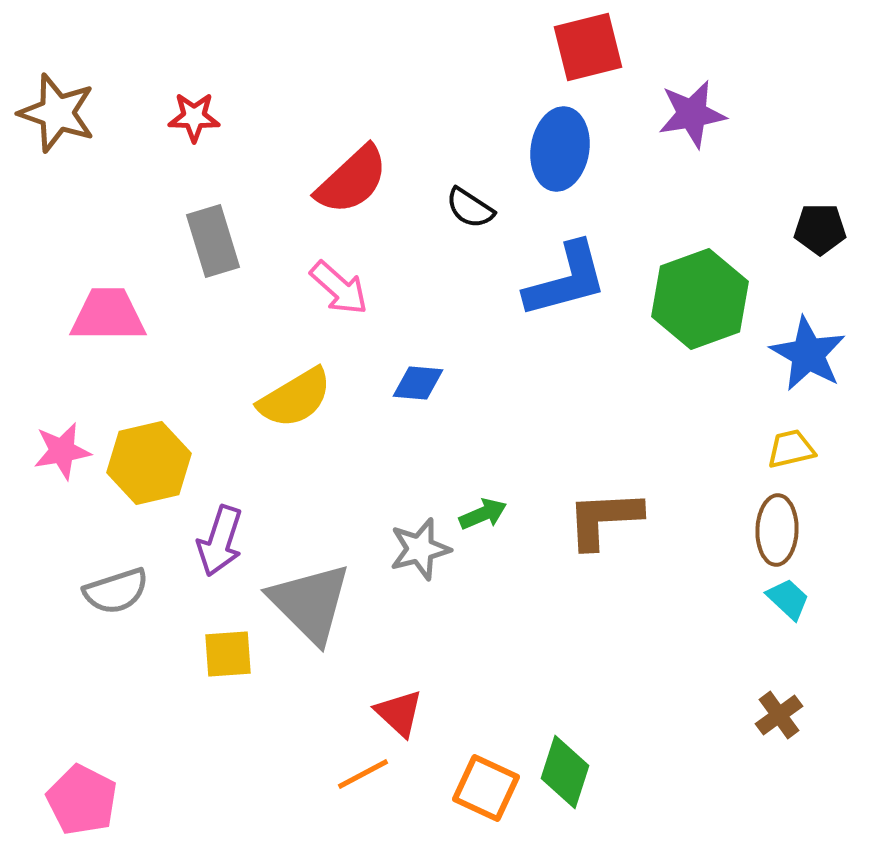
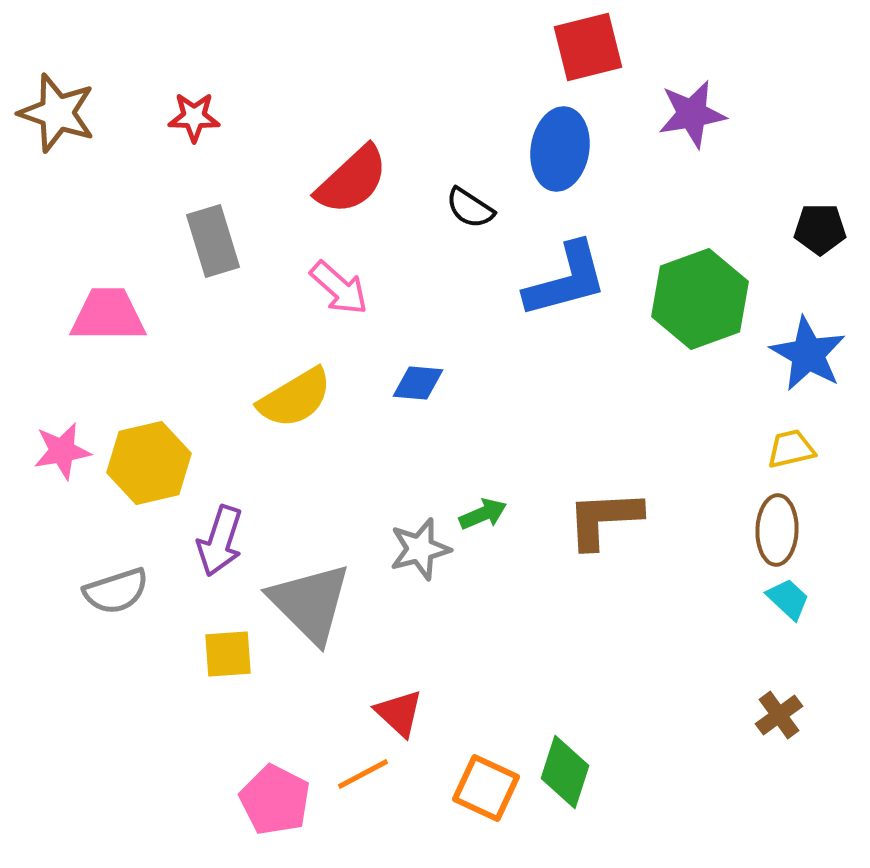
pink pentagon: moved 193 px right
